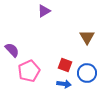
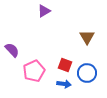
pink pentagon: moved 5 px right
